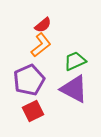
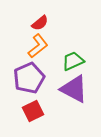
red semicircle: moved 3 px left, 2 px up
orange L-shape: moved 3 px left, 1 px down
green trapezoid: moved 2 px left
purple pentagon: moved 2 px up
